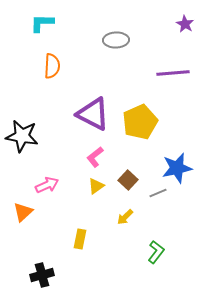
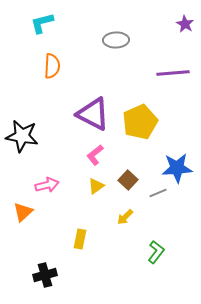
cyan L-shape: rotated 15 degrees counterclockwise
pink L-shape: moved 2 px up
blue star: rotated 8 degrees clockwise
pink arrow: rotated 10 degrees clockwise
black cross: moved 3 px right
